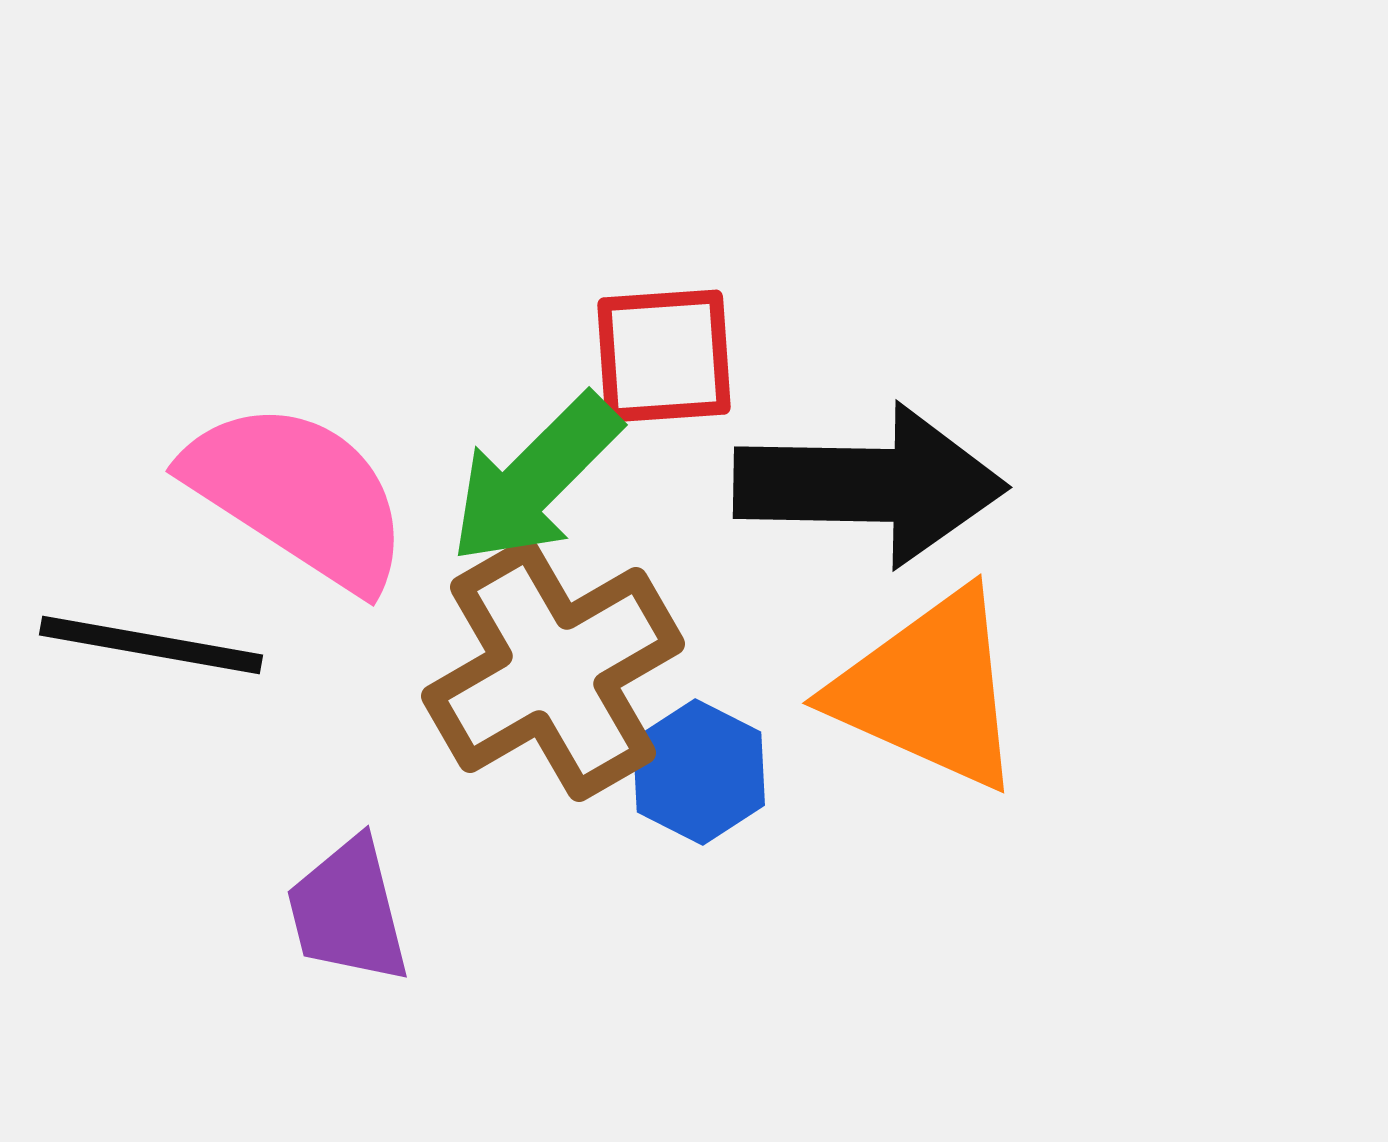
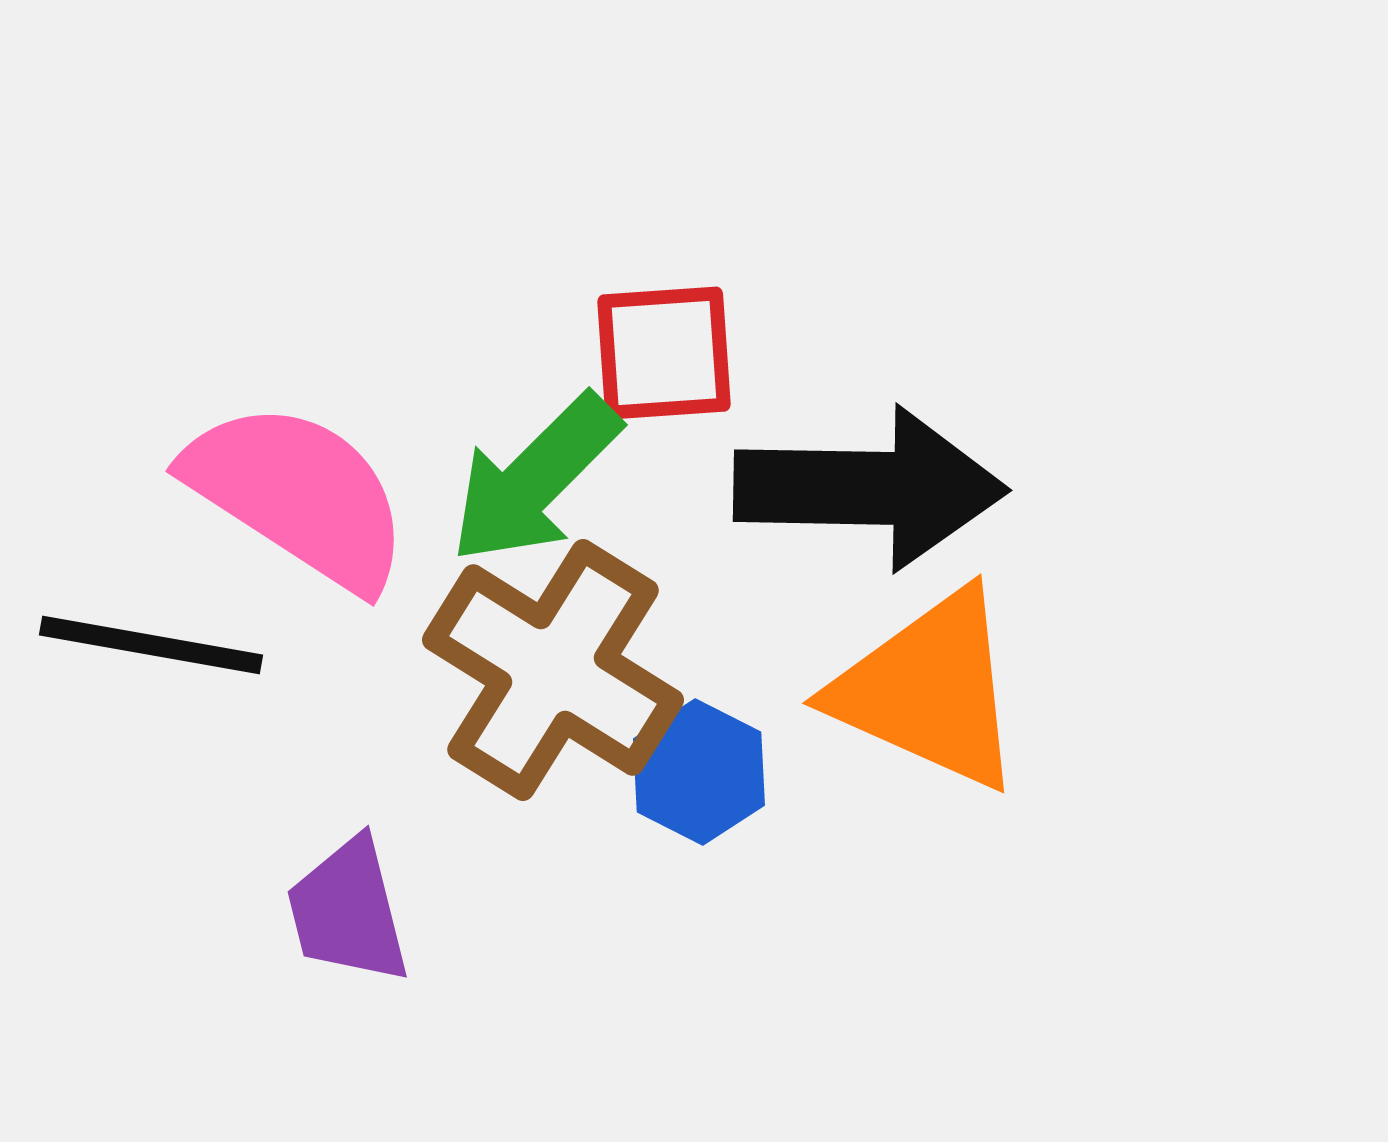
red square: moved 3 px up
black arrow: moved 3 px down
brown cross: rotated 28 degrees counterclockwise
